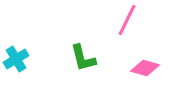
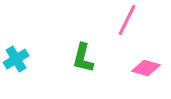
green L-shape: rotated 28 degrees clockwise
pink diamond: moved 1 px right
